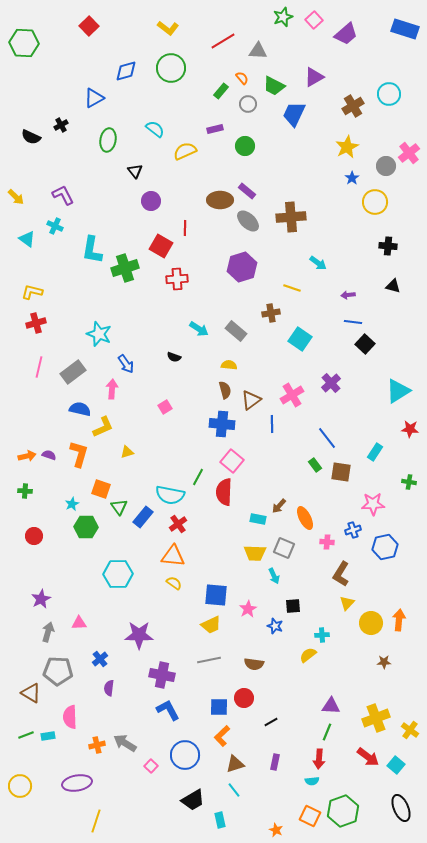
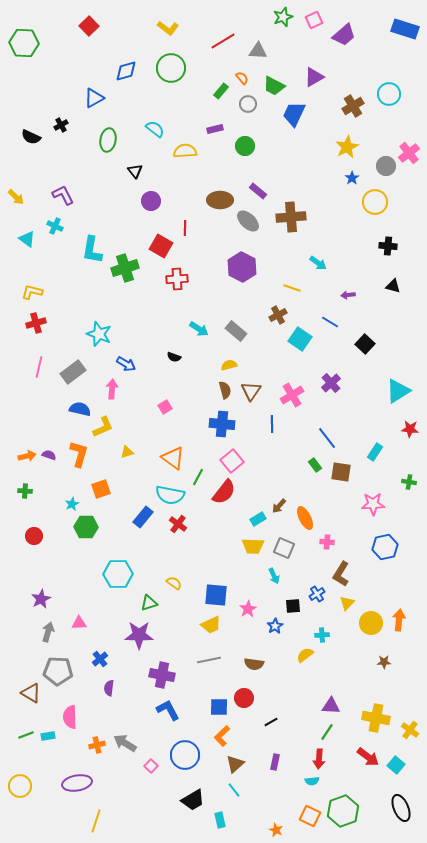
pink square at (314, 20): rotated 18 degrees clockwise
purple trapezoid at (346, 34): moved 2 px left, 1 px down
yellow semicircle at (185, 151): rotated 20 degrees clockwise
purple rectangle at (247, 191): moved 11 px right
purple hexagon at (242, 267): rotated 16 degrees counterclockwise
brown cross at (271, 313): moved 7 px right, 2 px down; rotated 18 degrees counterclockwise
blue line at (353, 322): moved 23 px left; rotated 24 degrees clockwise
blue arrow at (126, 364): rotated 24 degrees counterclockwise
yellow semicircle at (229, 365): rotated 21 degrees counterclockwise
brown triangle at (251, 400): moved 9 px up; rotated 20 degrees counterclockwise
pink square at (232, 461): rotated 10 degrees clockwise
orange square at (101, 489): rotated 36 degrees counterclockwise
red semicircle at (224, 492): rotated 144 degrees counterclockwise
green triangle at (119, 507): moved 30 px right, 96 px down; rotated 48 degrees clockwise
cyan rectangle at (258, 519): rotated 42 degrees counterclockwise
red cross at (178, 524): rotated 18 degrees counterclockwise
blue cross at (353, 530): moved 36 px left, 64 px down; rotated 14 degrees counterclockwise
yellow trapezoid at (255, 553): moved 2 px left, 7 px up
orange triangle at (173, 556): moved 98 px up; rotated 30 degrees clockwise
blue star at (275, 626): rotated 21 degrees clockwise
yellow semicircle at (308, 655): moved 3 px left
yellow cross at (376, 718): rotated 32 degrees clockwise
green line at (327, 732): rotated 12 degrees clockwise
brown triangle at (235, 764): rotated 24 degrees counterclockwise
